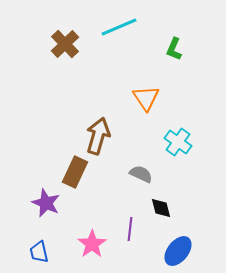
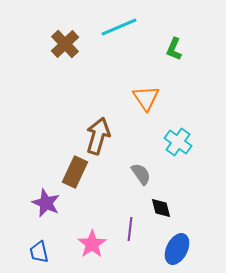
gray semicircle: rotated 30 degrees clockwise
blue ellipse: moved 1 px left, 2 px up; rotated 12 degrees counterclockwise
